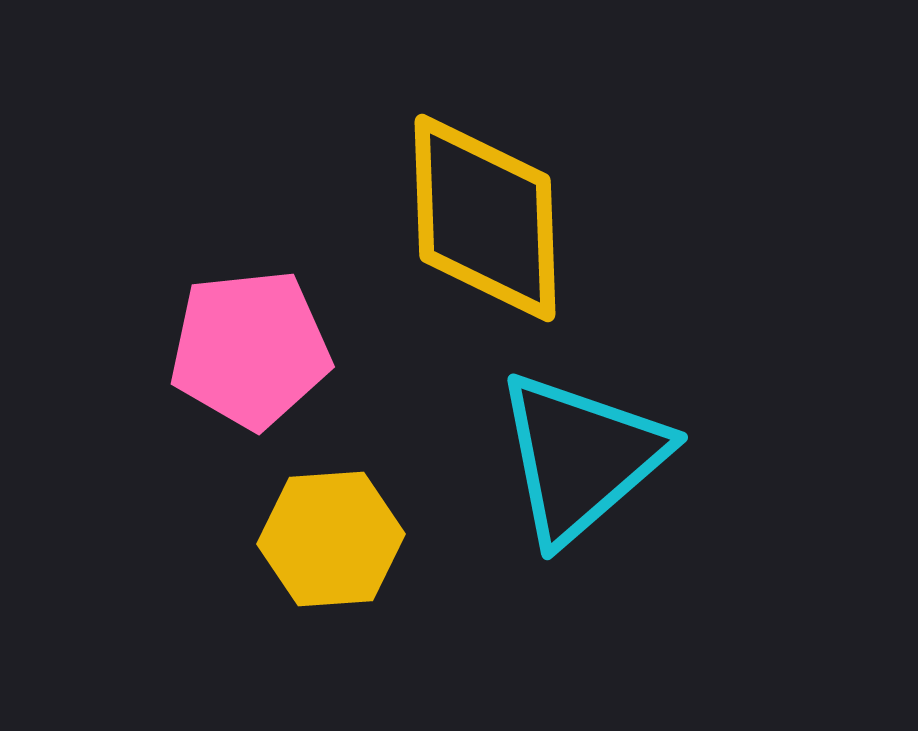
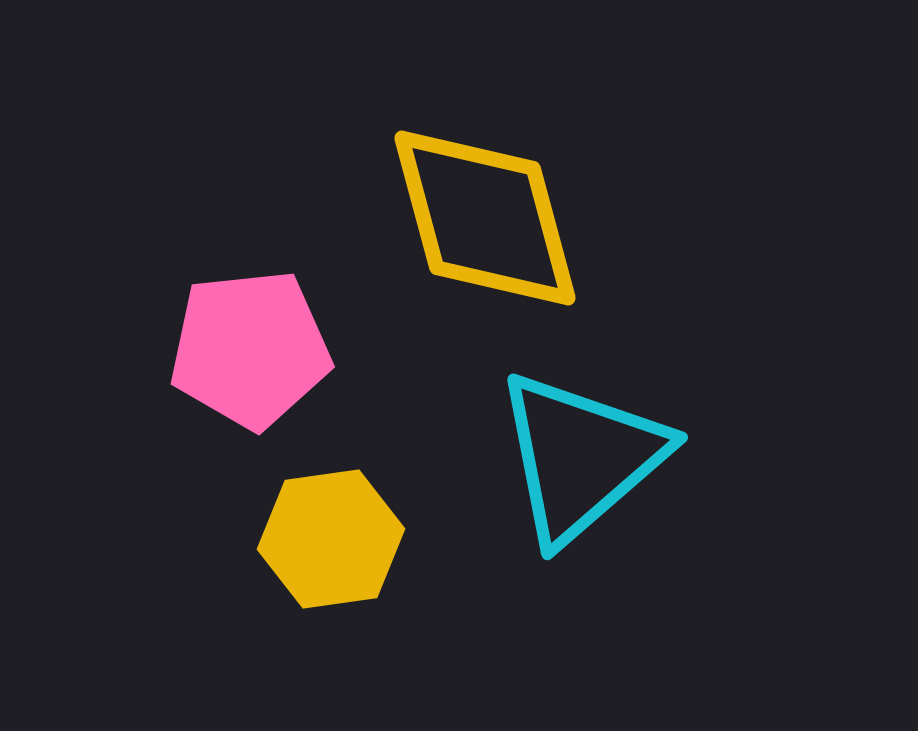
yellow diamond: rotated 13 degrees counterclockwise
yellow hexagon: rotated 4 degrees counterclockwise
